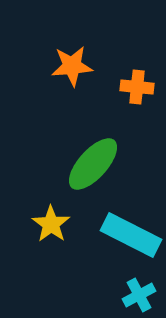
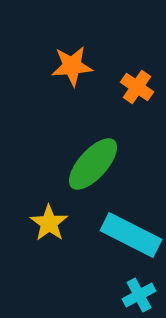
orange cross: rotated 28 degrees clockwise
yellow star: moved 2 px left, 1 px up
